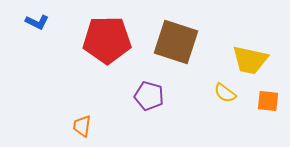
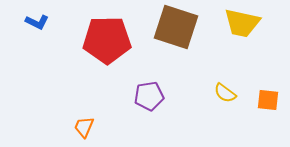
brown square: moved 15 px up
yellow trapezoid: moved 8 px left, 37 px up
purple pentagon: rotated 24 degrees counterclockwise
orange square: moved 1 px up
orange trapezoid: moved 2 px right, 1 px down; rotated 15 degrees clockwise
